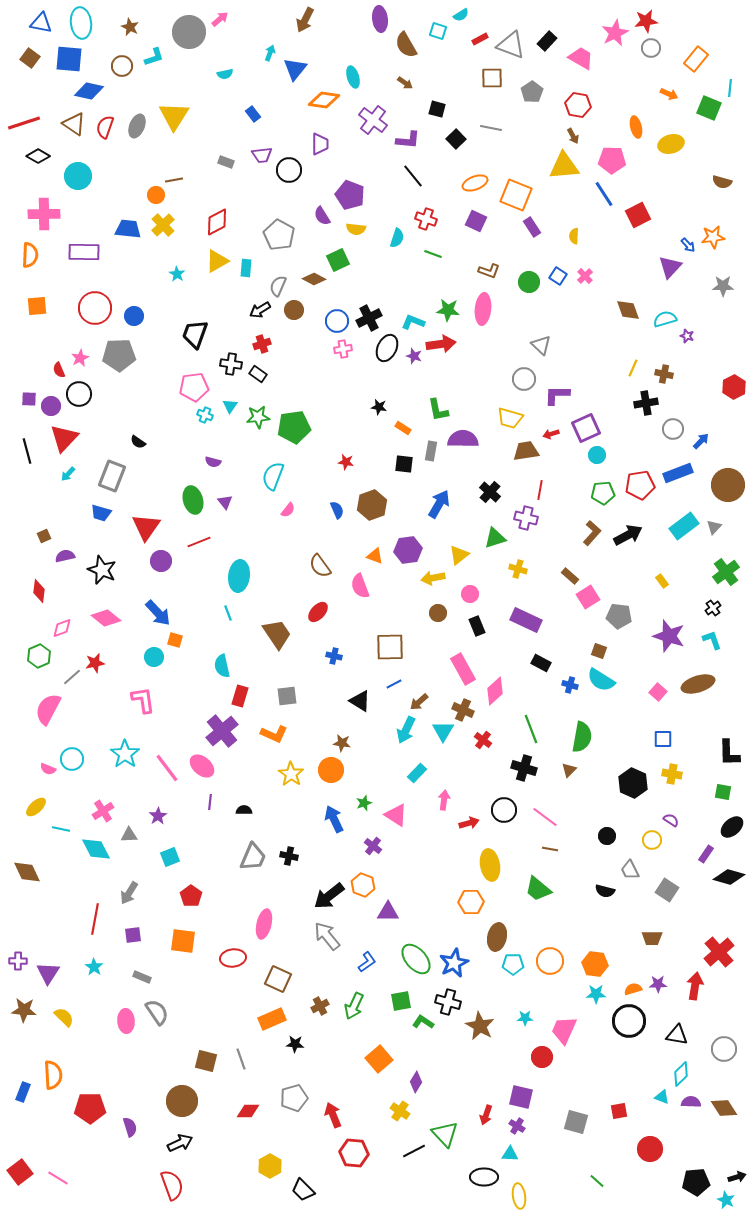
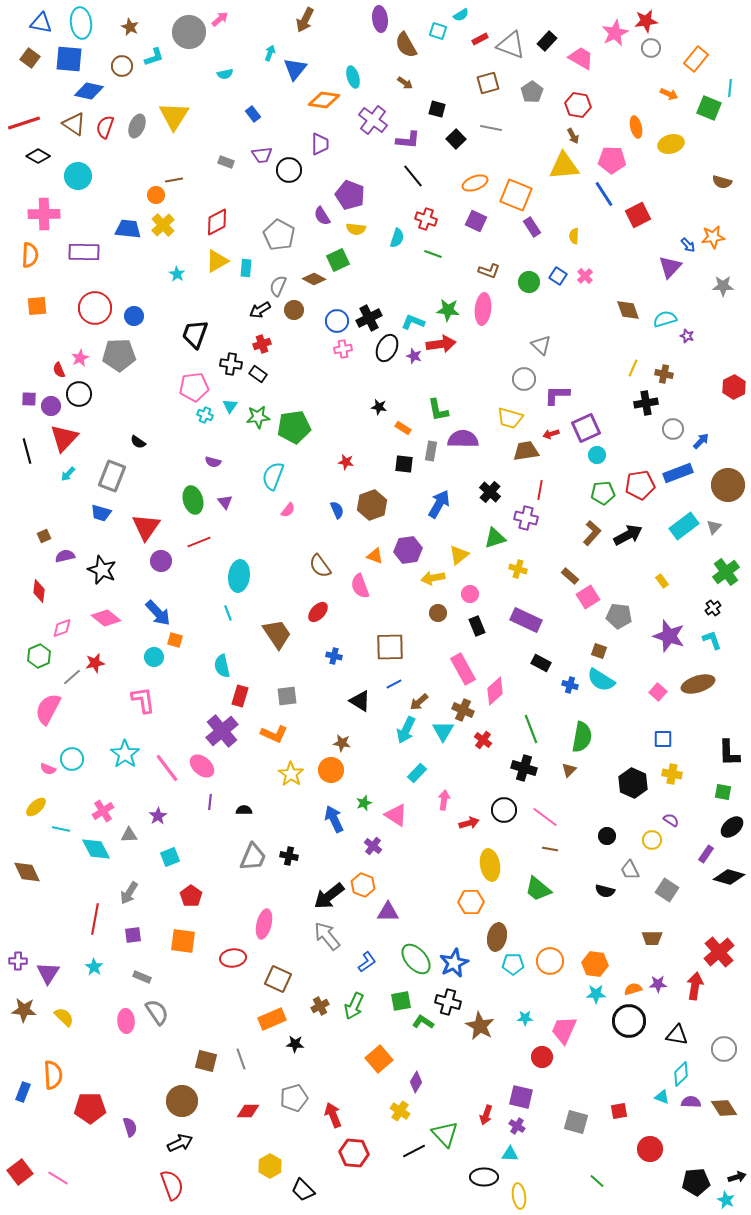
brown square at (492, 78): moved 4 px left, 5 px down; rotated 15 degrees counterclockwise
